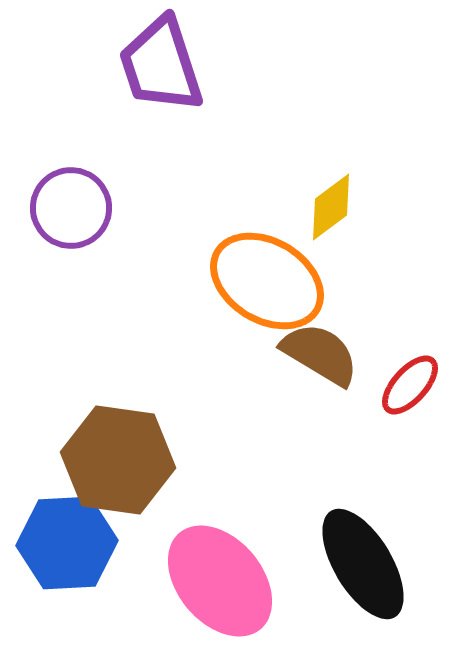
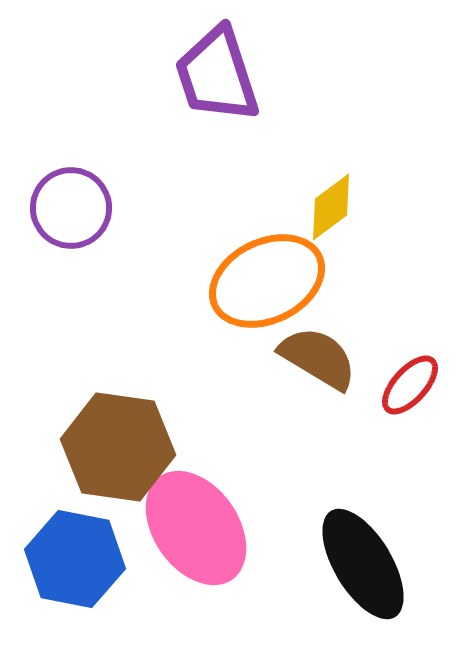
purple trapezoid: moved 56 px right, 10 px down
orange ellipse: rotated 57 degrees counterclockwise
brown semicircle: moved 2 px left, 4 px down
brown hexagon: moved 13 px up
blue hexagon: moved 8 px right, 16 px down; rotated 14 degrees clockwise
pink ellipse: moved 24 px left, 53 px up; rotated 5 degrees clockwise
